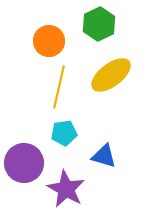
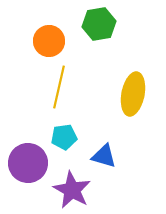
green hexagon: rotated 16 degrees clockwise
yellow ellipse: moved 22 px right, 19 px down; rotated 42 degrees counterclockwise
cyan pentagon: moved 4 px down
purple circle: moved 4 px right
purple star: moved 6 px right, 1 px down
